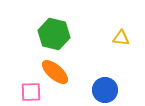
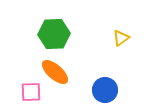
green hexagon: rotated 16 degrees counterclockwise
yellow triangle: rotated 42 degrees counterclockwise
